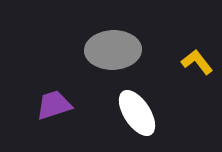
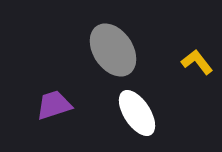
gray ellipse: rotated 58 degrees clockwise
